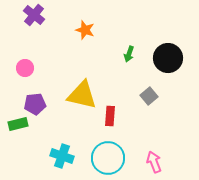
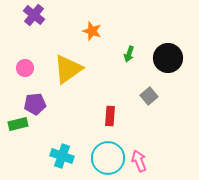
orange star: moved 7 px right, 1 px down
yellow triangle: moved 14 px left, 26 px up; rotated 48 degrees counterclockwise
pink arrow: moved 15 px left, 1 px up
